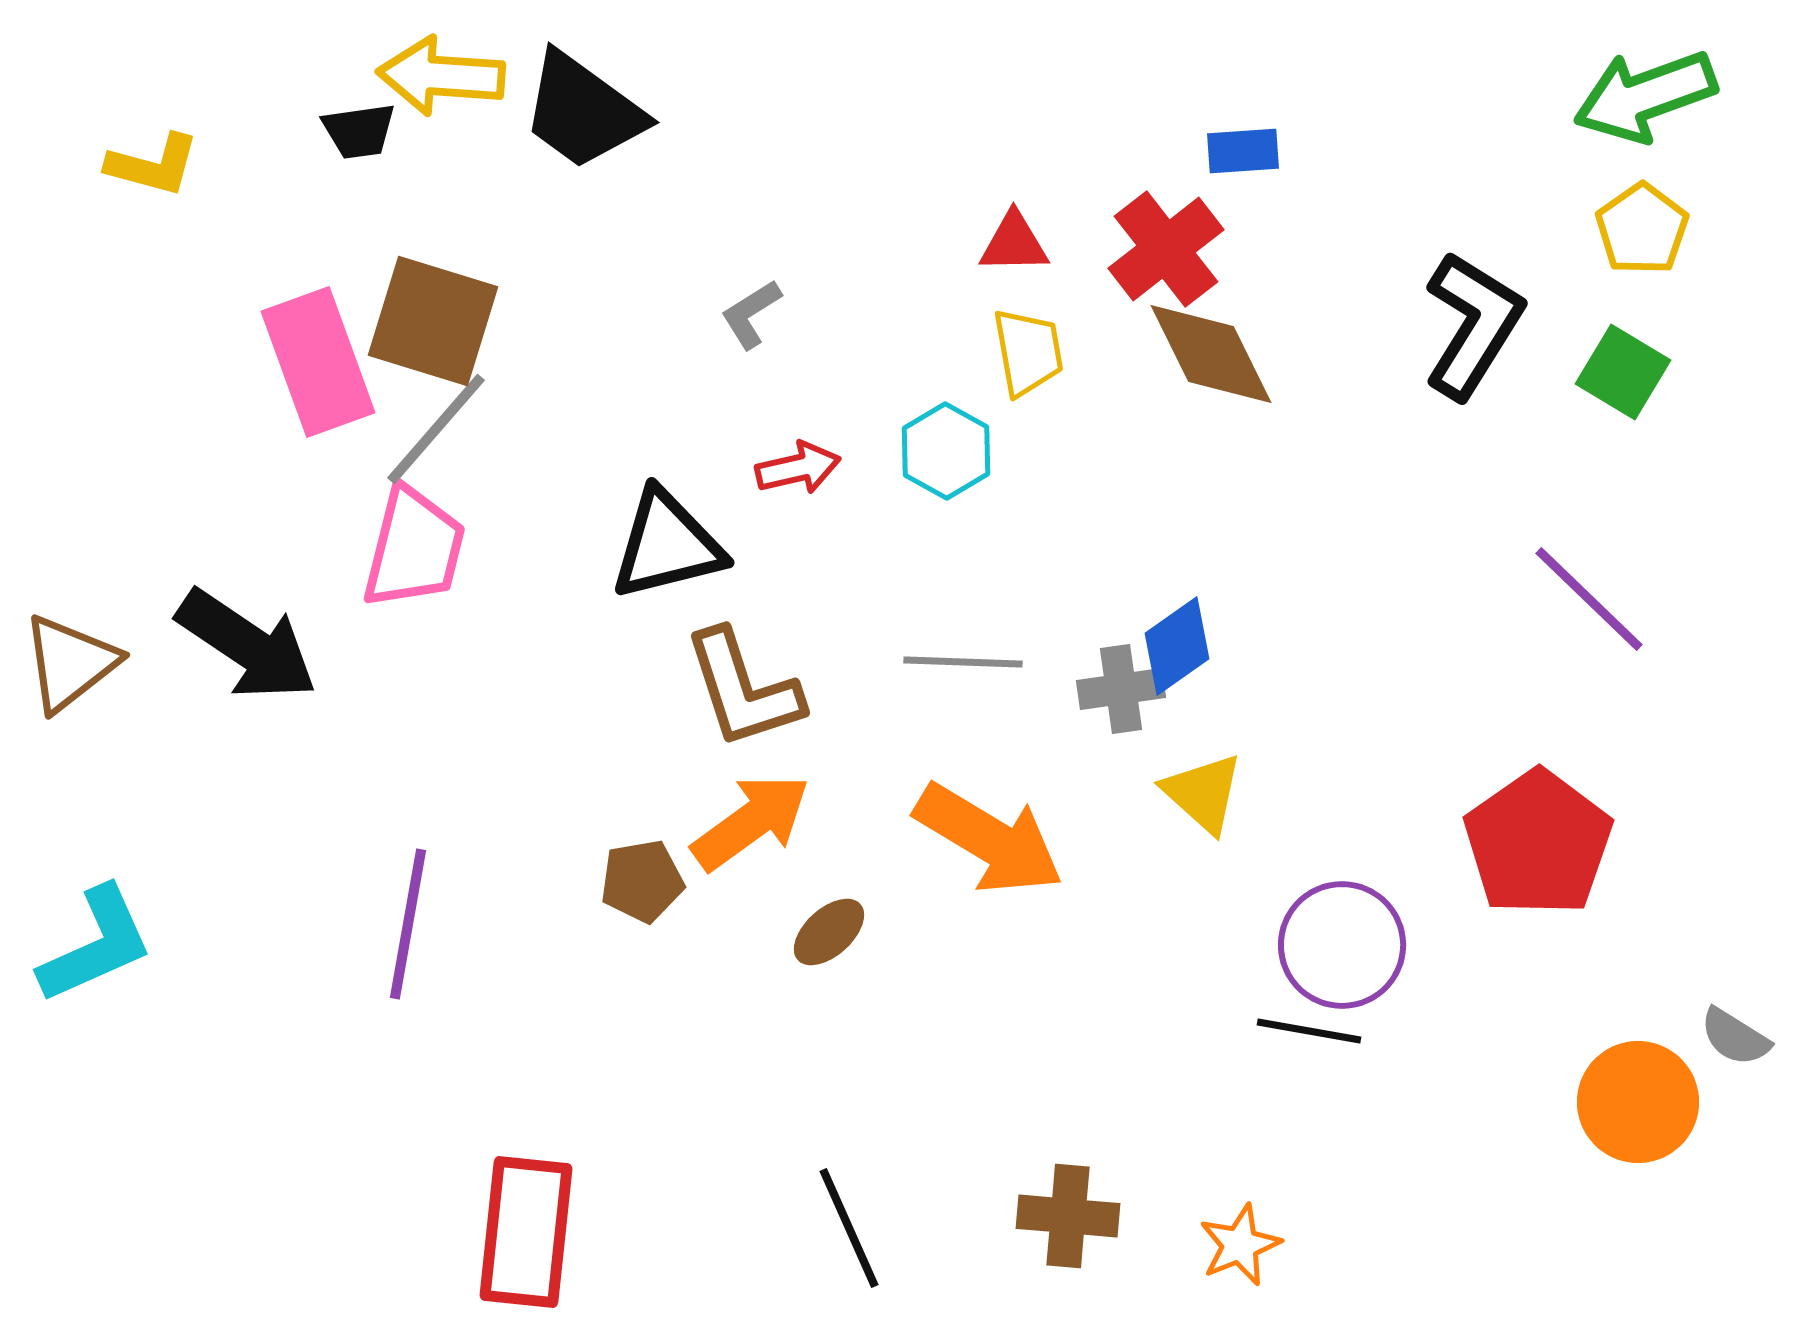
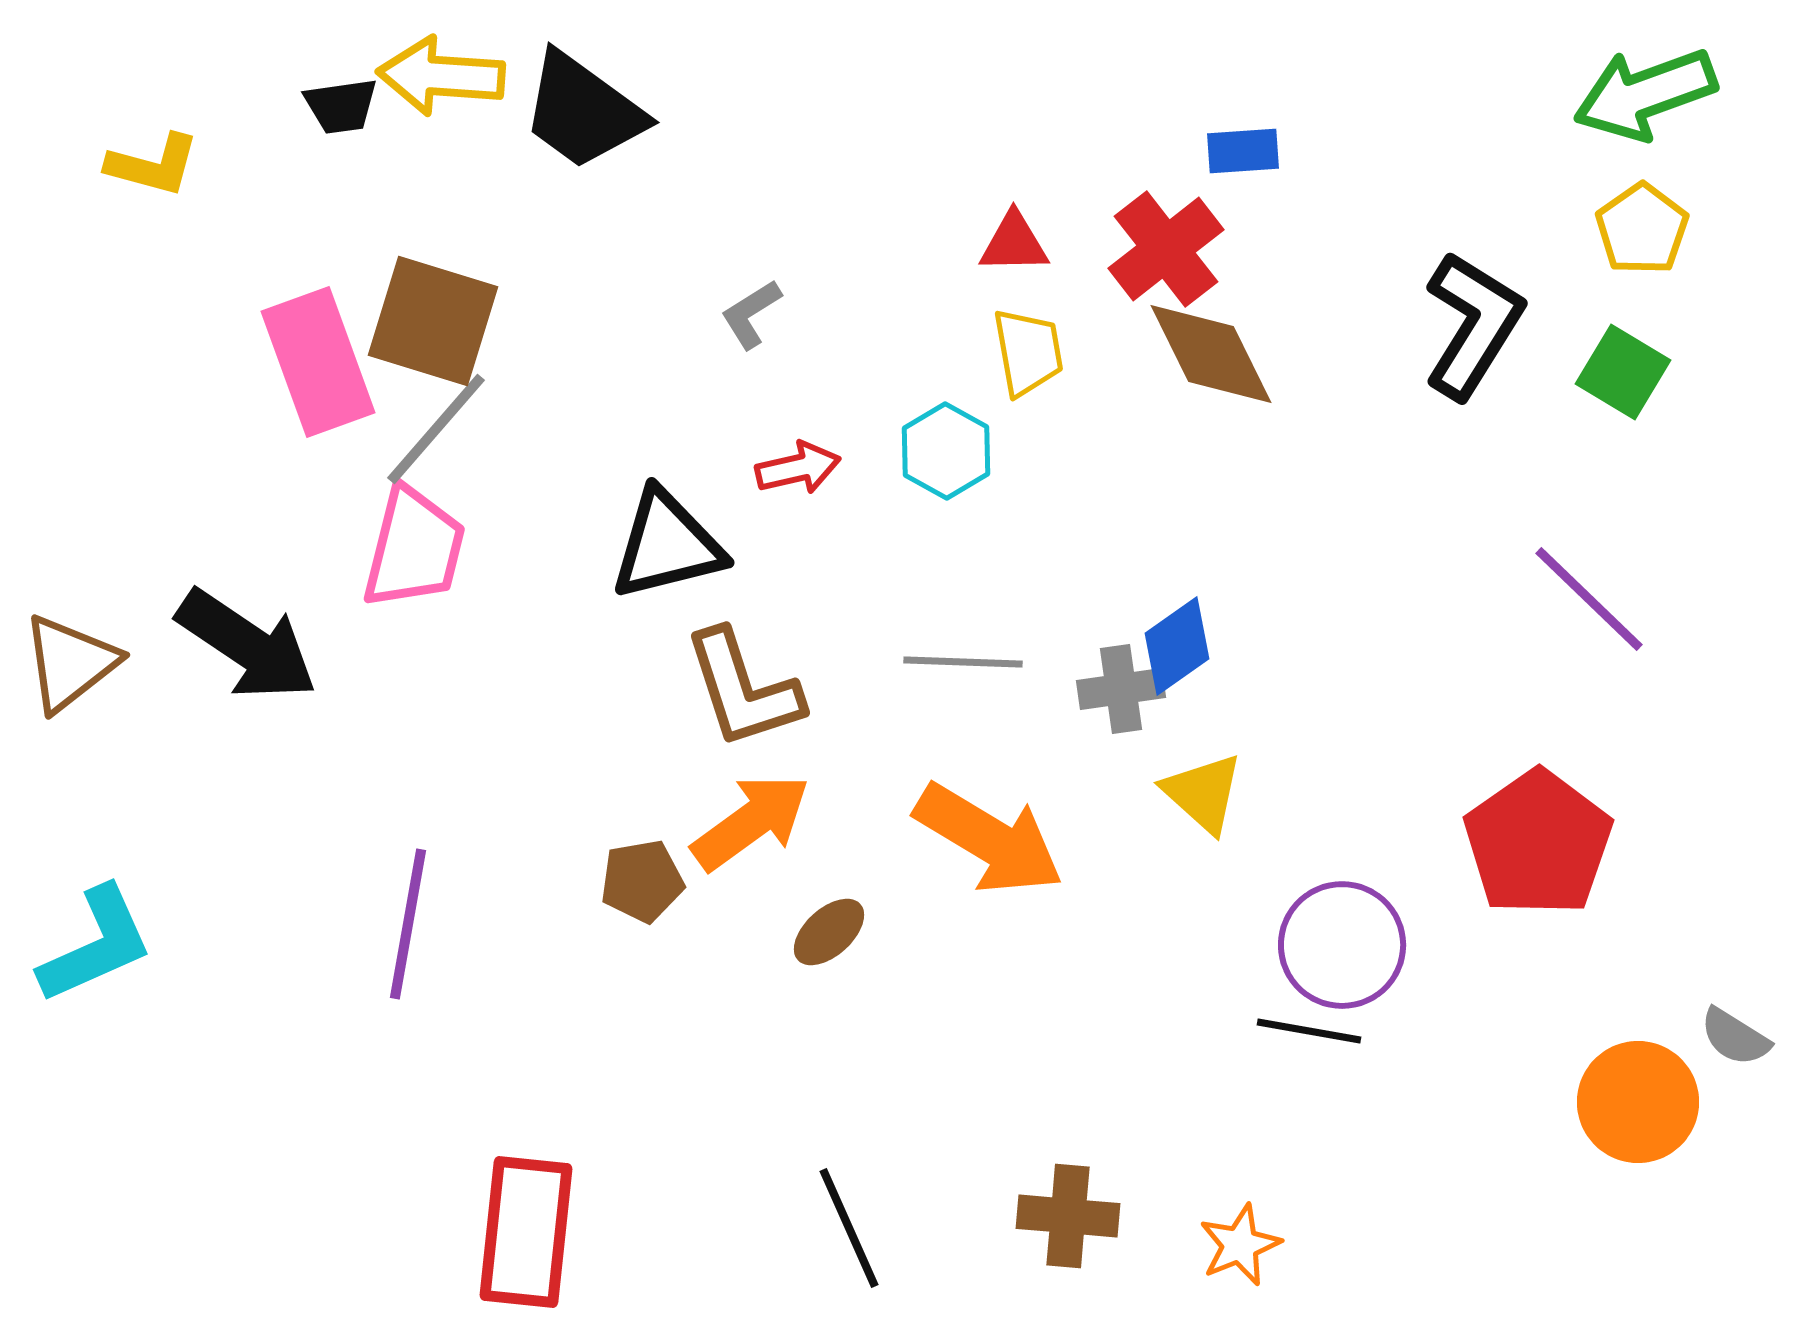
green arrow at (1645, 96): moved 2 px up
black trapezoid at (359, 131): moved 18 px left, 25 px up
